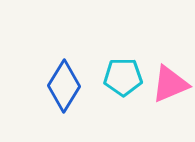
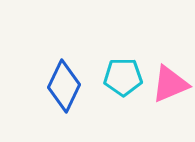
blue diamond: rotated 6 degrees counterclockwise
